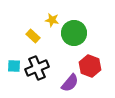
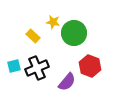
yellow star: moved 1 px right, 2 px down
cyan square: rotated 16 degrees counterclockwise
purple semicircle: moved 3 px left, 1 px up
